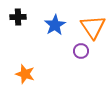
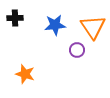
black cross: moved 3 px left, 1 px down
blue star: rotated 25 degrees clockwise
purple circle: moved 4 px left, 1 px up
